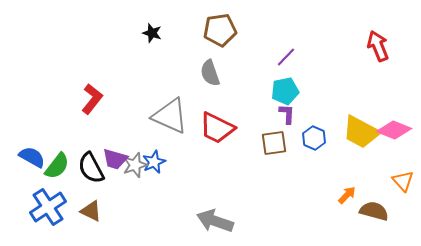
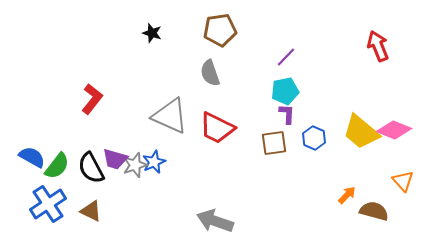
yellow trapezoid: rotated 12 degrees clockwise
blue cross: moved 3 px up
